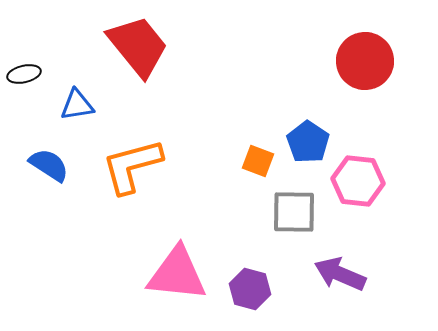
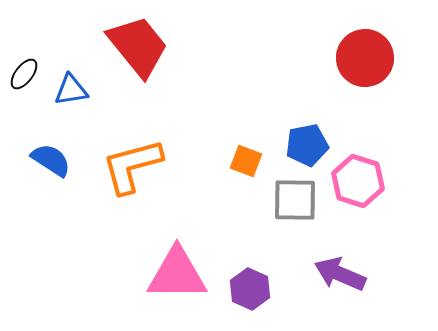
red circle: moved 3 px up
black ellipse: rotated 40 degrees counterclockwise
blue triangle: moved 6 px left, 15 px up
blue pentagon: moved 1 px left, 3 px down; rotated 27 degrees clockwise
orange square: moved 12 px left
blue semicircle: moved 2 px right, 5 px up
pink hexagon: rotated 12 degrees clockwise
gray square: moved 1 px right, 12 px up
pink triangle: rotated 6 degrees counterclockwise
purple hexagon: rotated 9 degrees clockwise
